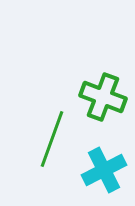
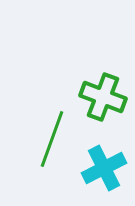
cyan cross: moved 2 px up
